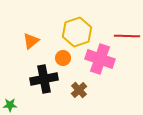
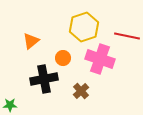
yellow hexagon: moved 7 px right, 5 px up
red line: rotated 10 degrees clockwise
brown cross: moved 2 px right, 1 px down
